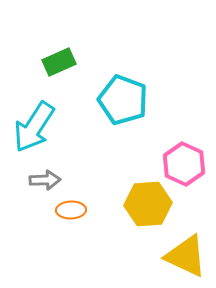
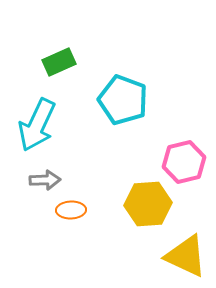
cyan arrow: moved 3 px right, 2 px up; rotated 8 degrees counterclockwise
pink hexagon: moved 2 px up; rotated 21 degrees clockwise
